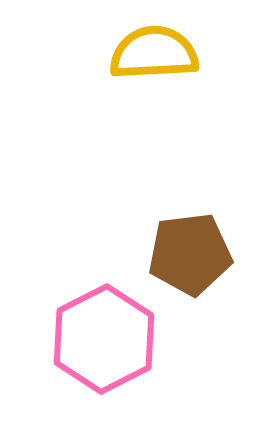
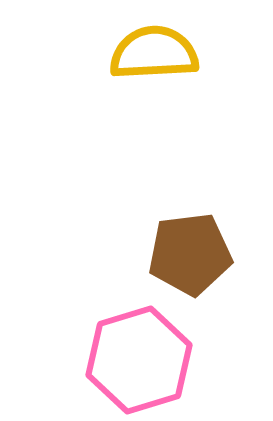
pink hexagon: moved 35 px right, 21 px down; rotated 10 degrees clockwise
